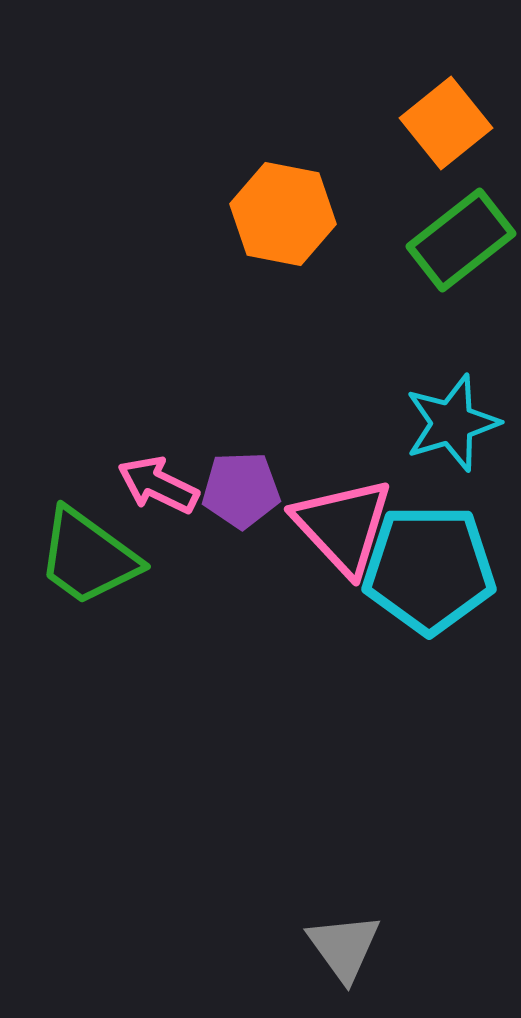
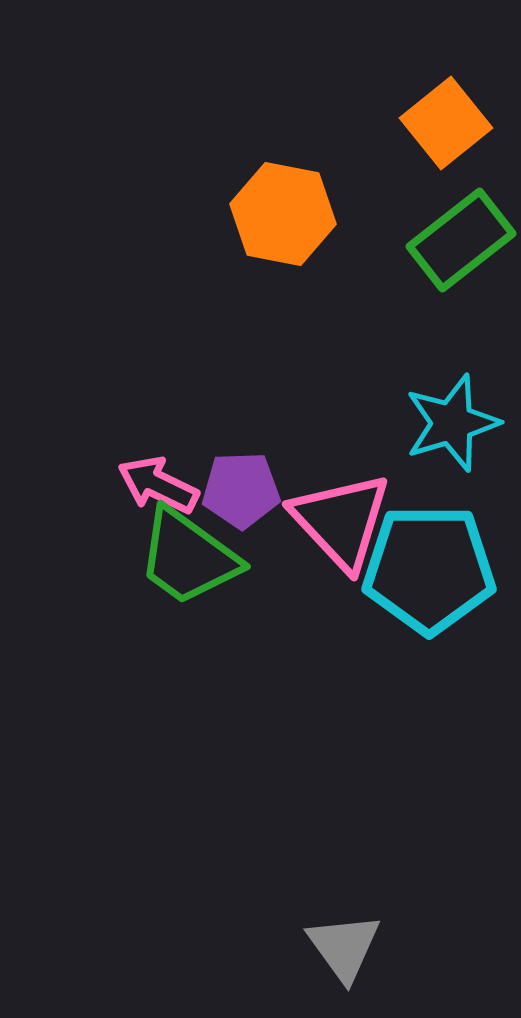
pink triangle: moved 2 px left, 5 px up
green trapezoid: moved 100 px right
